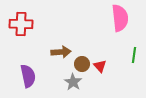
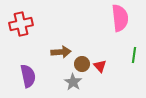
red cross: rotated 15 degrees counterclockwise
